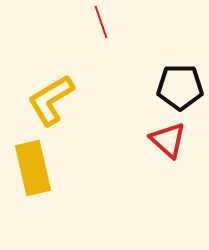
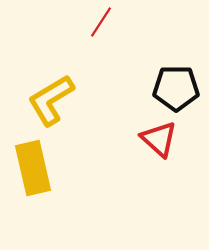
red line: rotated 52 degrees clockwise
black pentagon: moved 4 px left, 1 px down
red triangle: moved 9 px left, 1 px up
